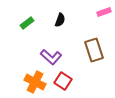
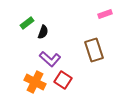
pink rectangle: moved 1 px right, 2 px down
black semicircle: moved 17 px left, 12 px down
purple L-shape: moved 1 px left, 2 px down
red square: moved 1 px up
